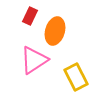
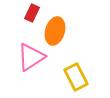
red rectangle: moved 2 px right, 3 px up
pink triangle: moved 3 px left, 3 px up
